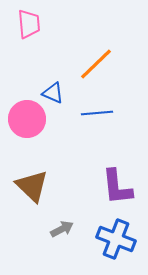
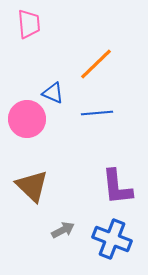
gray arrow: moved 1 px right, 1 px down
blue cross: moved 4 px left
